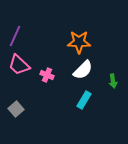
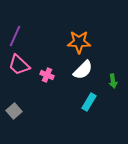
cyan rectangle: moved 5 px right, 2 px down
gray square: moved 2 px left, 2 px down
